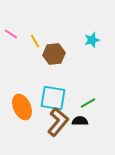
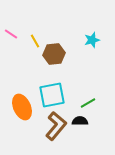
cyan square: moved 1 px left, 3 px up; rotated 20 degrees counterclockwise
brown L-shape: moved 2 px left, 4 px down
